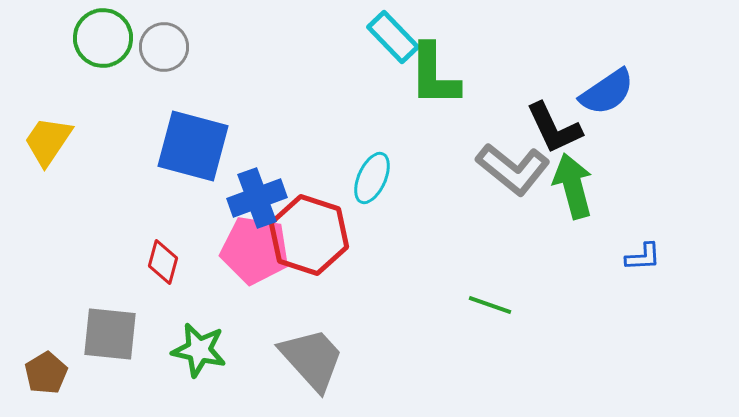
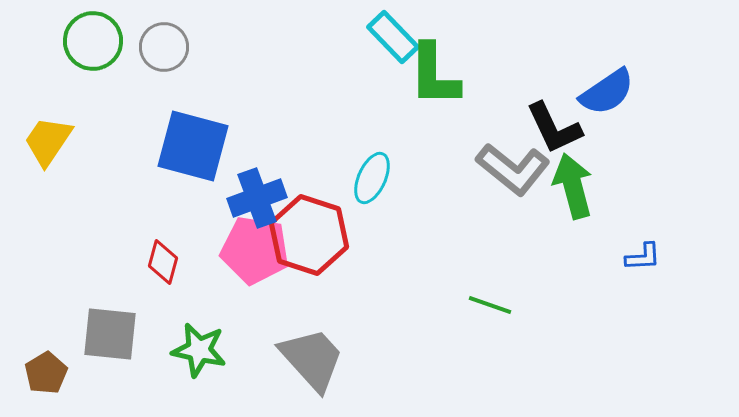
green circle: moved 10 px left, 3 px down
